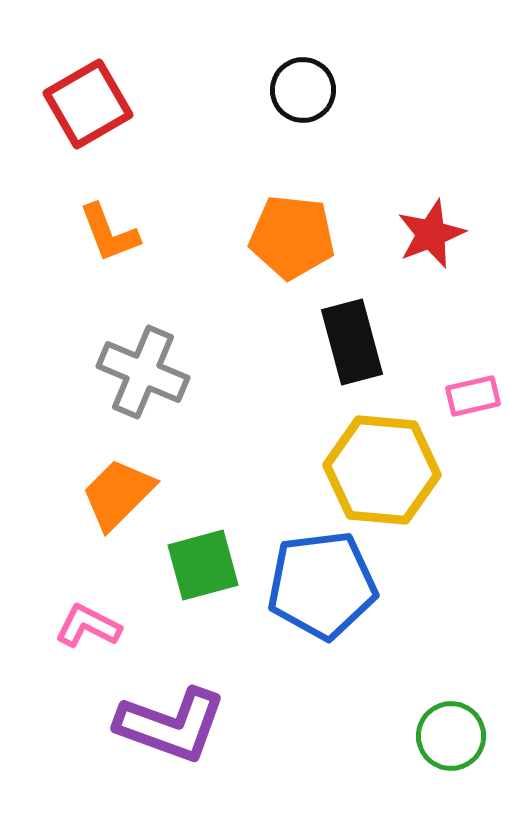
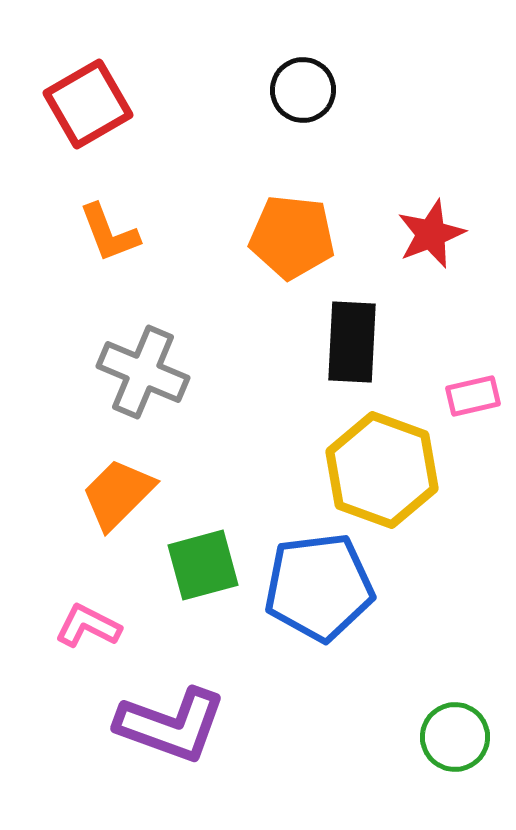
black rectangle: rotated 18 degrees clockwise
yellow hexagon: rotated 15 degrees clockwise
blue pentagon: moved 3 px left, 2 px down
green circle: moved 4 px right, 1 px down
